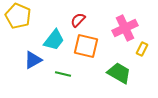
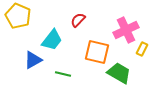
pink cross: moved 1 px right, 2 px down
cyan trapezoid: moved 2 px left
orange square: moved 11 px right, 6 px down
